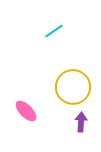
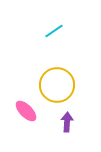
yellow circle: moved 16 px left, 2 px up
purple arrow: moved 14 px left
